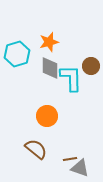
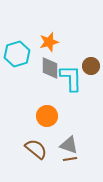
gray triangle: moved 11 px left, 23 px up
